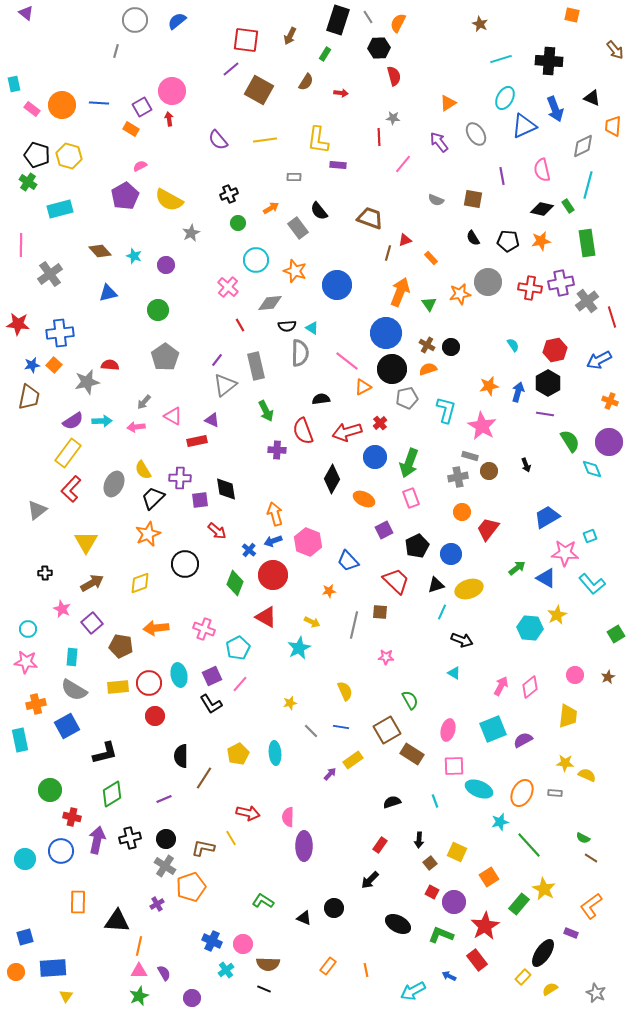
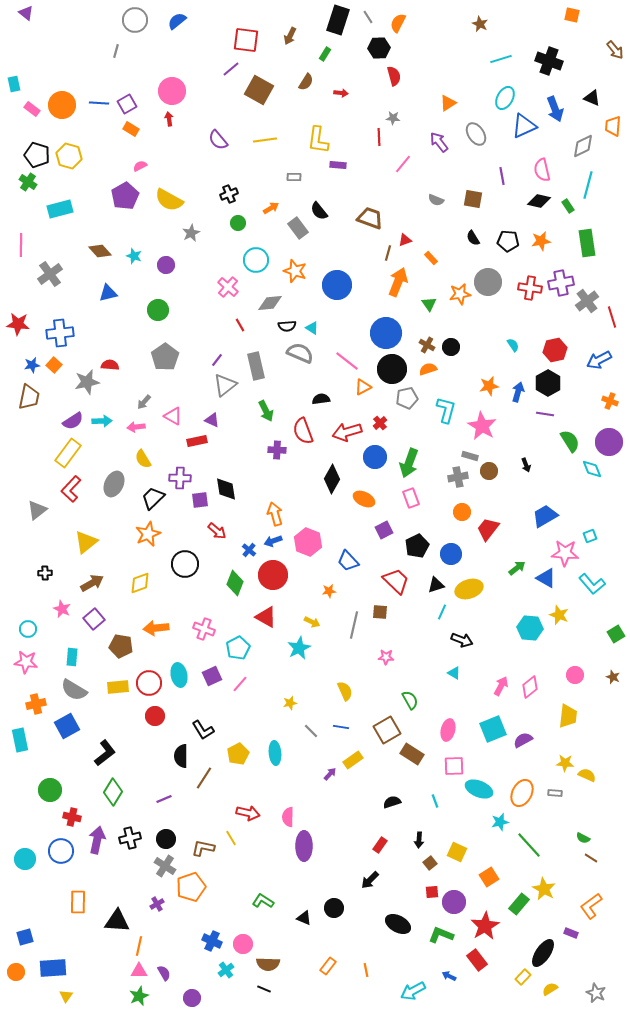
black cross at (549, 61): rotated 16 degrees clockwise
purple square at (142, 107): moved 15 px left, 3 px up
black diamond at (542, 209): moved 3 px left, 8 px up
orange arrow at (400, 292): moved 2 px left, 10 px up
gray semicircle at (300, 353): rotated 68 degrees counterclockwise
yellow semicircle at (143, 470): moved 11 px up
blue trapezoid at (547, 517): moved 2 px left, 1 px up
yellow triangle at (86, 542): rotated 20 degrees clockwise
yellow star at (557, 615): moved 2 px right; rotated 24 degrees counterclockwise
purple square at (92, 623): moved 2 px right, 4 px up
brown star at (608, 677): moved 5 px right; rotated 24 degrees counterclockwise
black L-shape at (211, 704): moved 8 px left, 26 px down
black L-shape at (105, 753): rotated 24 degrees counterclockwise
green diamond at (112, 794): moved 1 px right, 2 px up; rotated 28 degrees counterclockwise
red square at (432, 892): rotated 32 degrees counterclockwise
